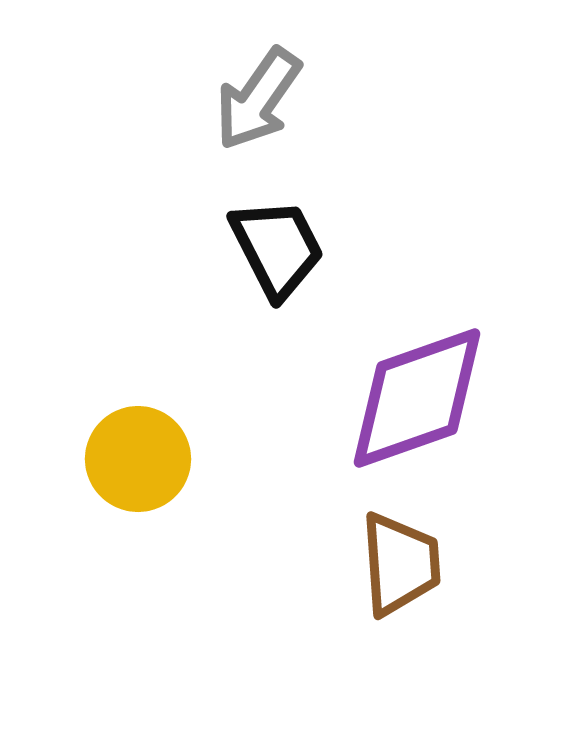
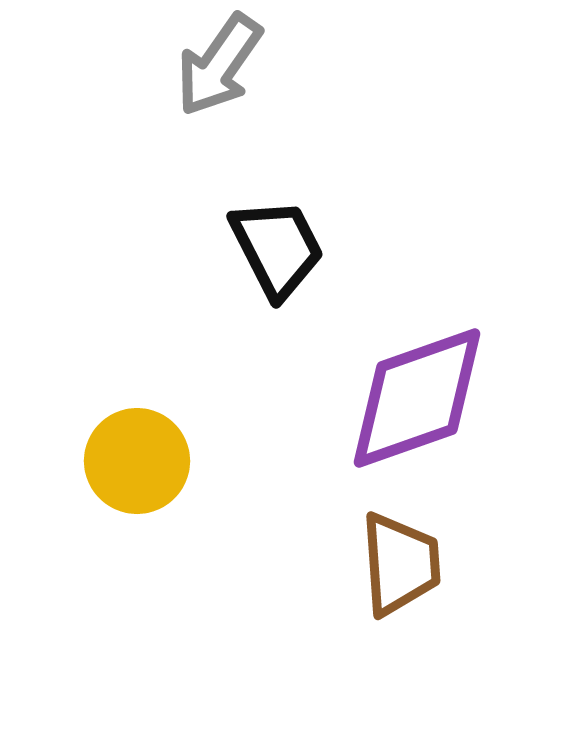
gray arrow: moved 39 px left, 34 px up
yellow circle: moved 1 px left, 2 px down
